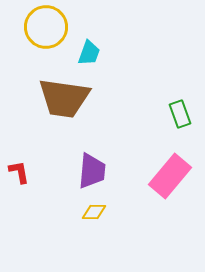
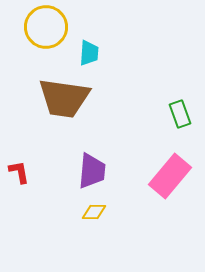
cyan trapezoid: rotated 16 degrees counterclockwise
